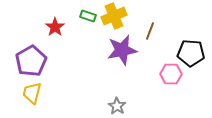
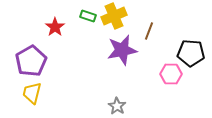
brown line: moved 1 px left
